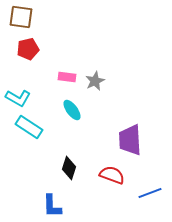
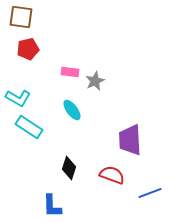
pink rectangle: moved 3 px right, 5 px up
